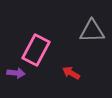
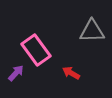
pink rectangle: rotated 64 degrees counterclockwise
purple arrow: rotated 54 degrees counterclockwise
